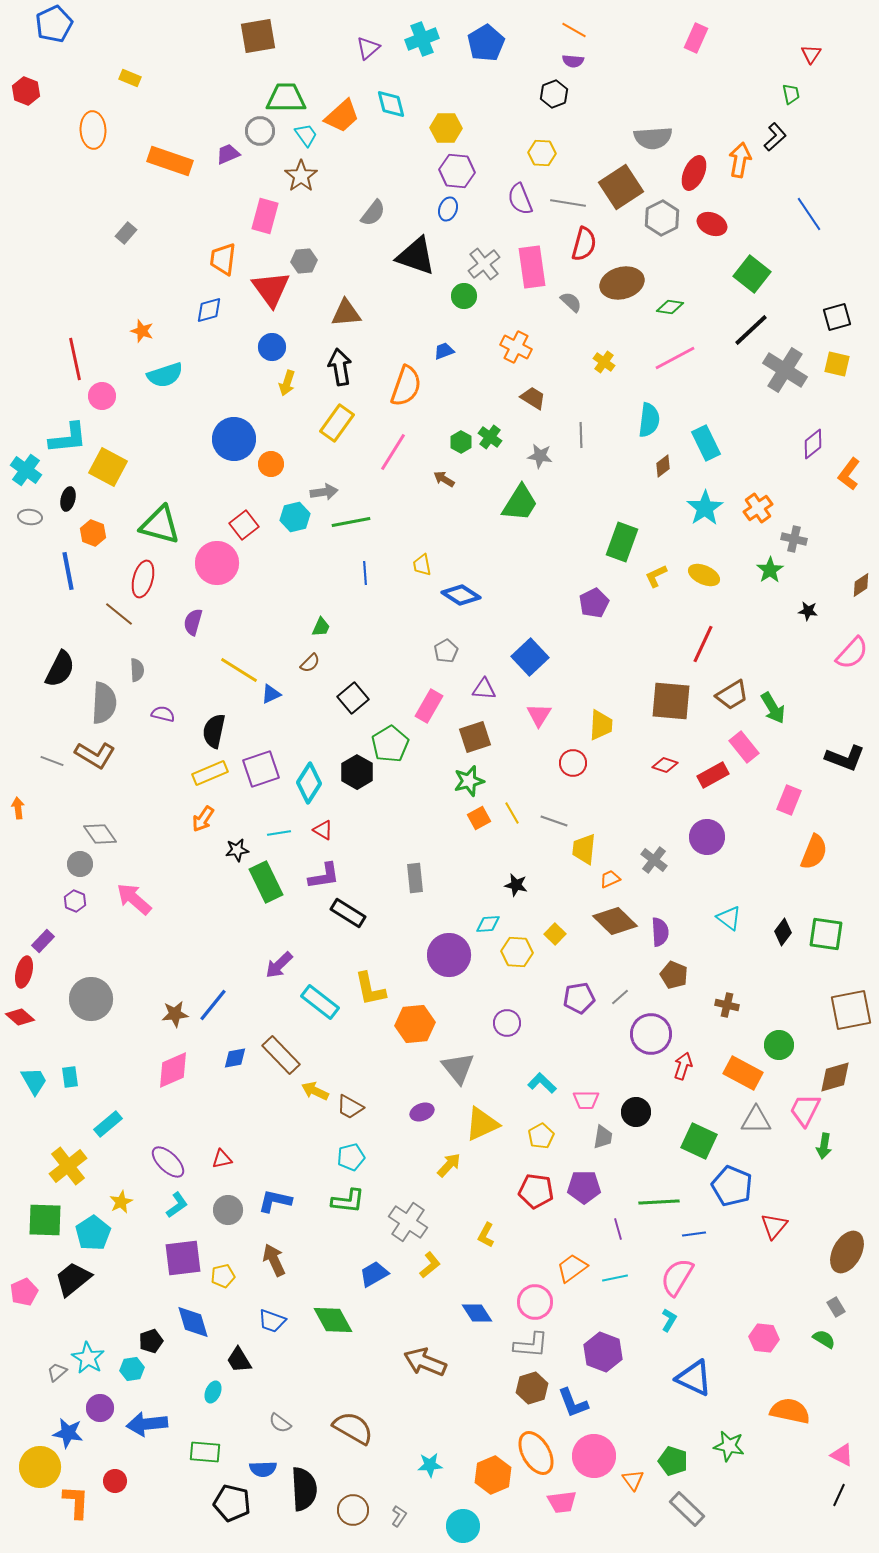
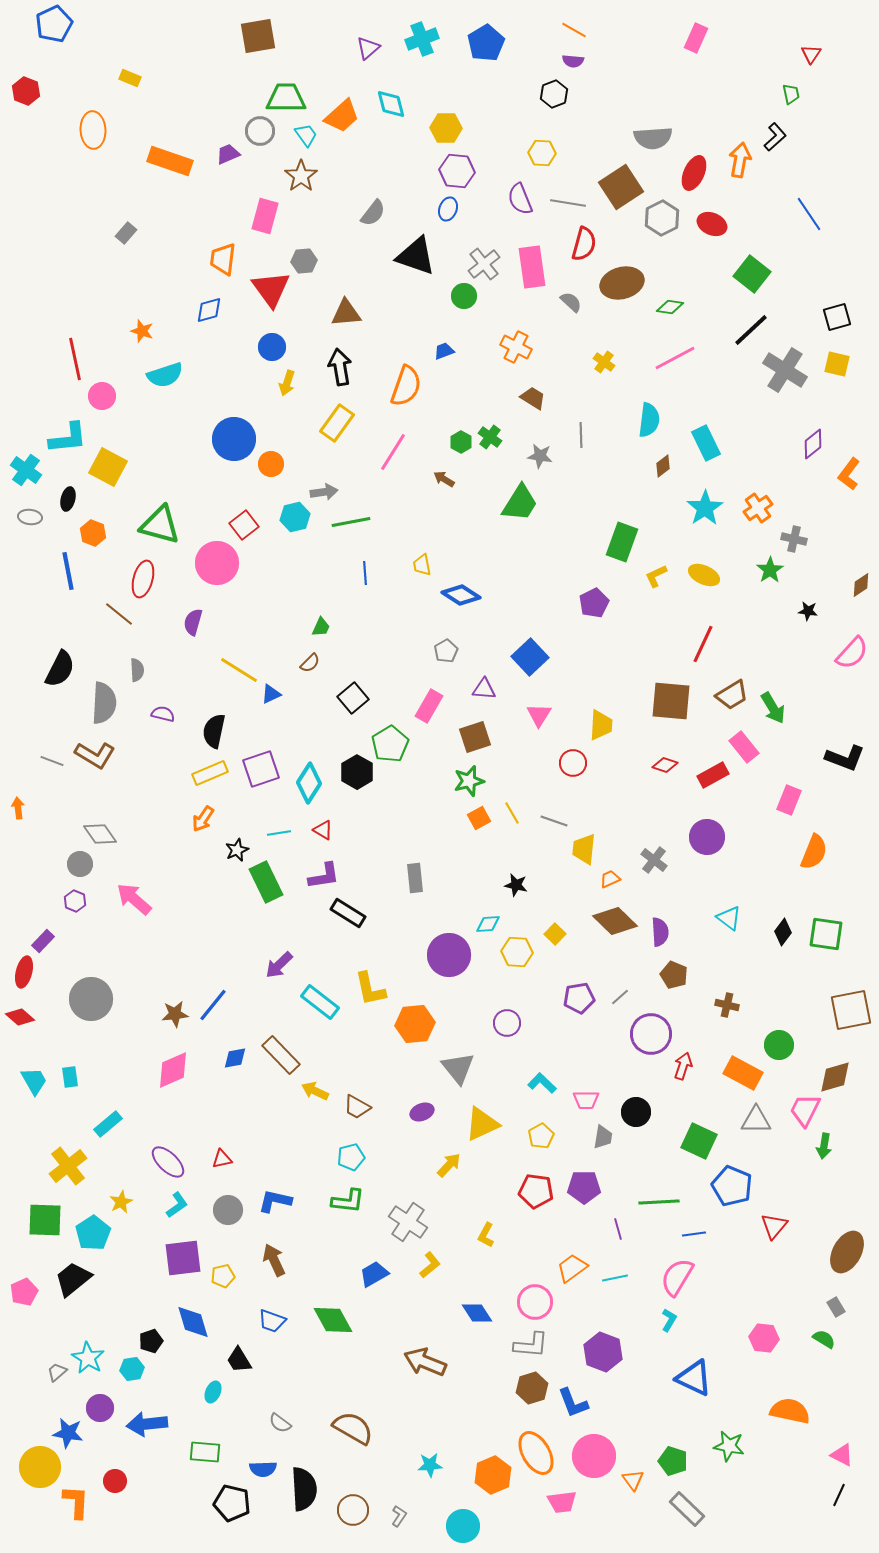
black star at (237, 850): rotated 15 degrees counterclockwise
brown trapezoid at (350, 1107): moved 7 px right
